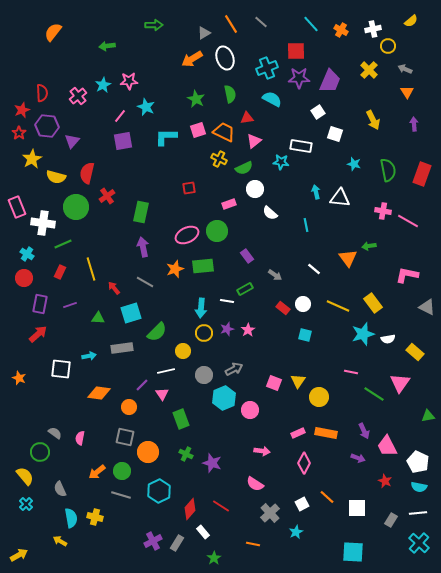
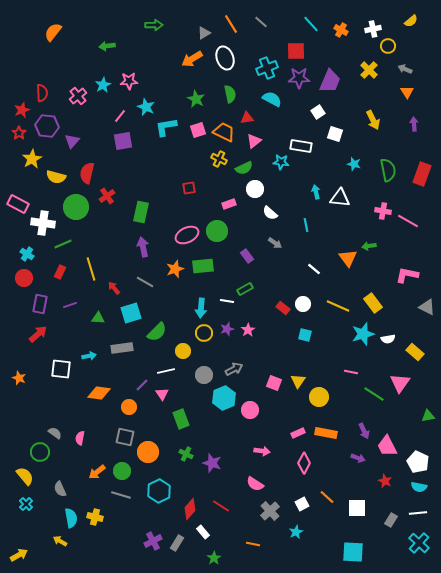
cyan L-shape at (166, 137): moved 10 px up; rotated 10 degrees counterclockwise
pink rectangle at (17, 207): moved 1 px right, 3 px up; rotated 40 degrees counterclockwise
gray arrow at (275, 275): moved 32 px up
gray cross at (270, 513): moved 2 px up
